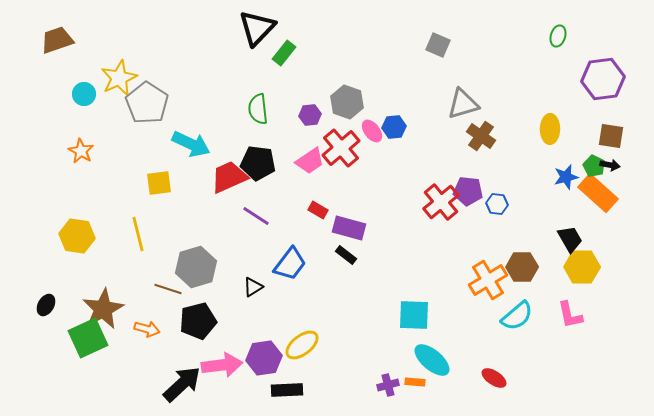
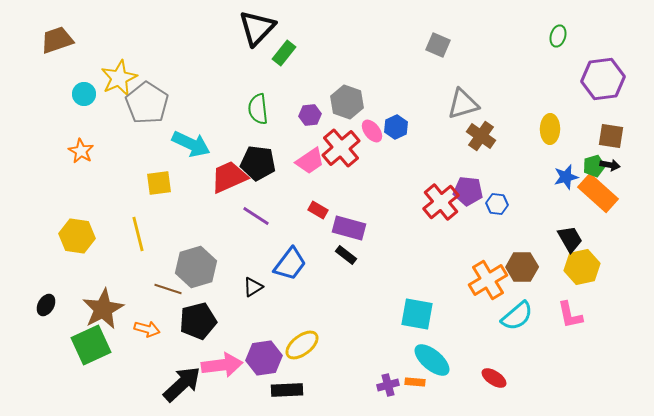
blue hexagon at (394, 127): moved 2 px right; rotated 20 degrees counterclockwise
green pentagon at (594, 166): rotated 30 degrees clockwise
yellow hexagon at (582, 267): rotated 12 degrees counterclockwise
cyan square at (414, 315): moved 3 px right, 1 px up; rotated 8 degrees clockwise
green square at (88, 338): moved 3 px right, 7 px down
